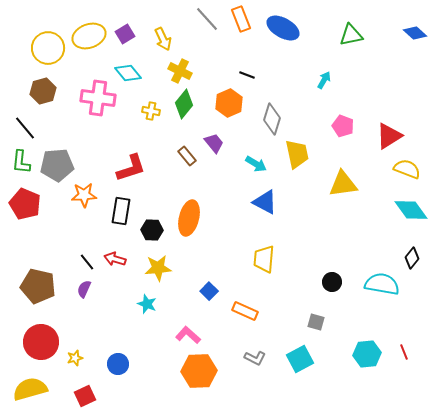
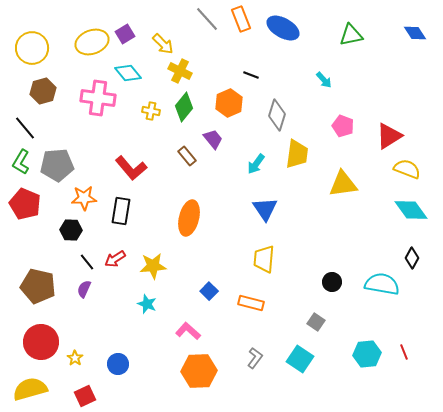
blue diamond at (415, 33): rotated 15 degrees clockwise
yellow ellipse at (89, 36): moved 3 px right, 6 px down
yellow arrow at (163, 39): moved 5 px down; rotated 20 degrees counterclockwise
yellow circle at (48, 48): moved 16 px left
black line at (247, 75): moved 4 px right
cyan arrow at (324, 80): rotated 108 degrees clockwise
green diamond at (184, 104): moved 3 px down
gray diamond at (272, 119): moved 5 px right, 4 px up
purple trapezoid at (214, 143): moved 1 px left, 4 px up
yellow trapezoid at (297, 154): rotated 20 degrees clockwise
green L-shape at (21, 162): rotated 25 degrees clockwise
cyan arrow at (256, 164): rotated 95 degrees clockwise
red L-shape at (131, 168): rotated 68 degrees clockwise
orange star at (84, 195): moved 3 px down
blue triangle at (265, 202): moved 7 px down; rotated 28 degrees clockwise
black hexagon at (152, 230): moved 81 px left
black diamond at (412, 258): rotated 10 degrees counterclockwise
red arrow at (115, 259): rotated 50 degrees counterclockwise
yellow star at (158, 268): moved 5 px left, 2 px up
orange rectangle at (245, 311): moved 6 px right, 8 px up; rotated 10 degrees counterclockwise
gray square at (316, 322): rotated 18 degrees clockwise
pink L-shape at (188, 335): moved 4 px up
yellow star at (75, 358): rotated 21 degrees counterclockwise
gray L-shape at (255, 358): rotated 80 degrees counterclockwise
cyan square at (300, 359): rotated 28 degrees counterclockwise
